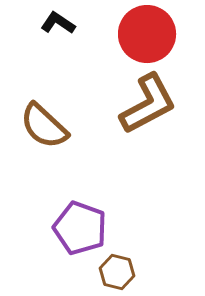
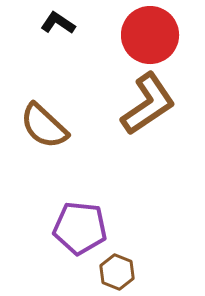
red circle: moved 3 px right, 1 px down
brown L-shape: rotated 6 degrees counterclockwise
purple pentagon: rotated 14 degrees counterclockwise
brown hexagon: rotated 8 degrees clockwise
